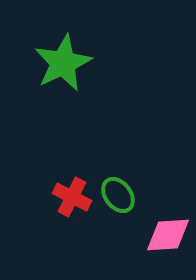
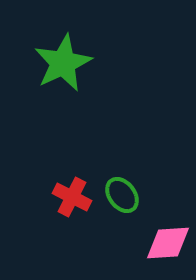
green ellipse: moved 4 px right
pink diamond: moved 8 px down
